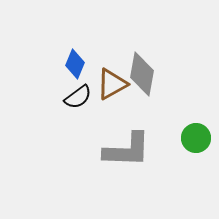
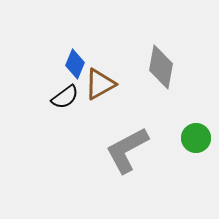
gray diamond: moved 19 px right, 7 px up
brown triangle: moved 12 px left
black semicircle: moved 13 px left
gray L-shape: rotated 150 degrees clockwise
